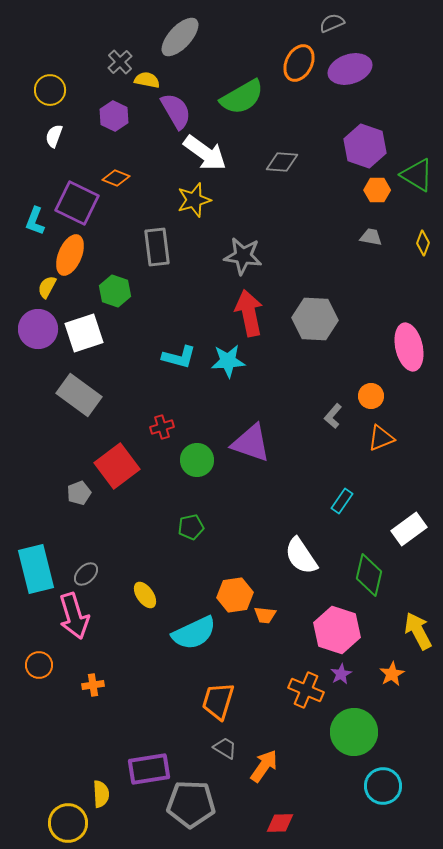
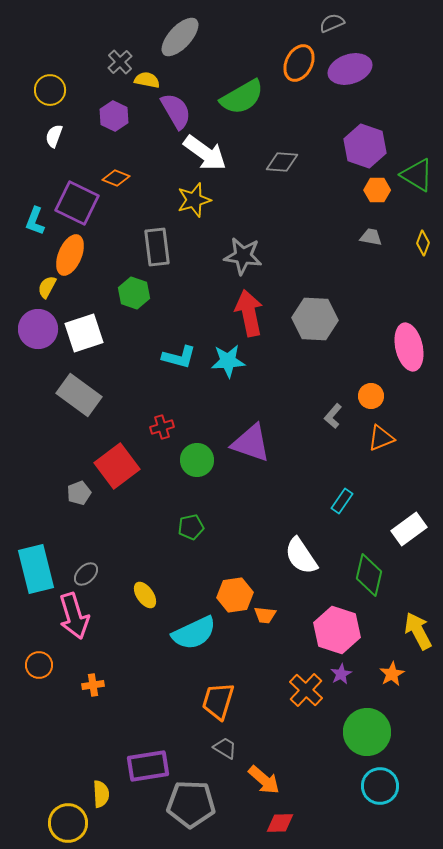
green hexagon at (115, 291): moved 19 px right, 2 px down
orange cross at (306, 690): rotated 20 degrees clockwise
green circle at (354, 732): moved 13 px right
orange arrow at (264, 766): moved 14 px down; rotated 96 degrees clockwise
purple rectangle at (149, 769): moved 1 px left, 3 px up
cyan circle at (383, 786): moved 3 px left
